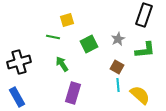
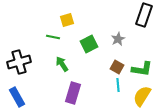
green L-shape: moved 3 px left, 19 px down; rotated 15 degrees clockwise
yellow semicircle: moved 2 px right, 1 px down; rotated 100 degrees counterclockwise
